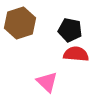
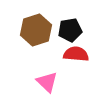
brown hexagon: moved 16 px right, 7 px down
black pentagon: rotated 20 degrees counterclockwise
